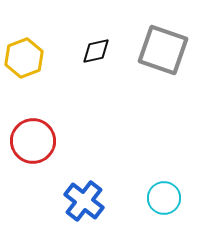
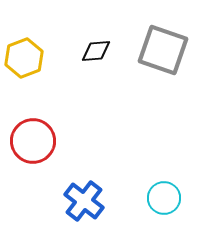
black diamond: rotated 8 degrees clockwise
